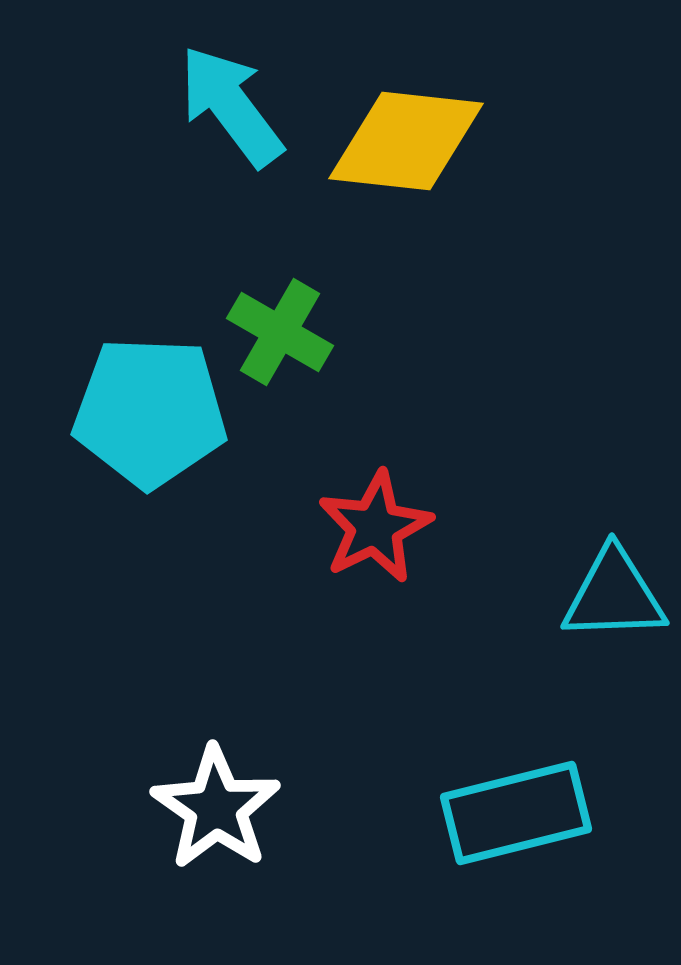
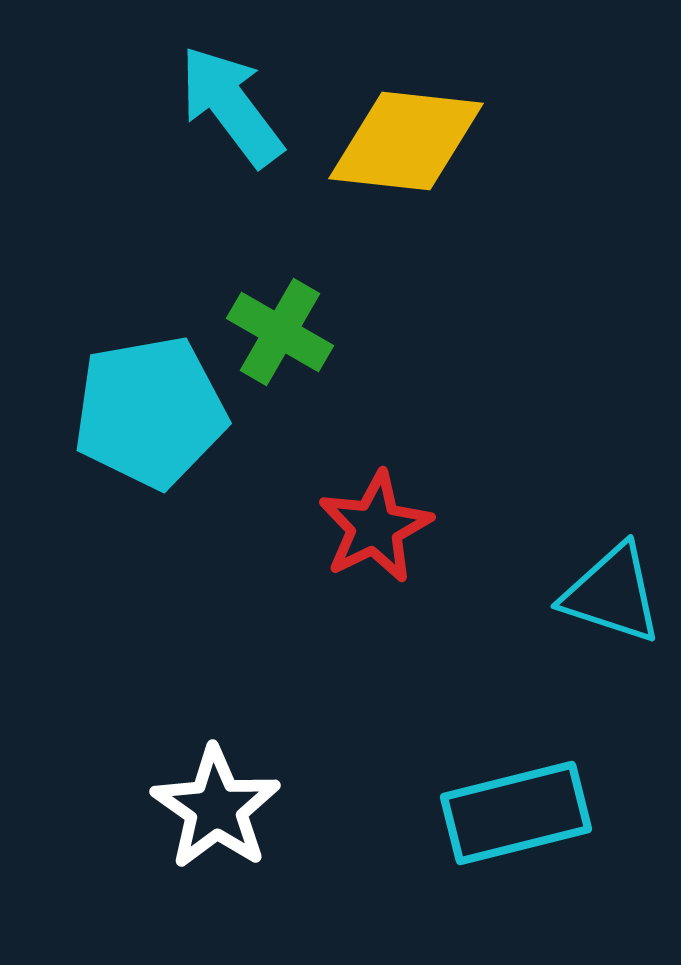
cyan pentagon: rotated 12 degrees counterclockwise
cyan triangle: moved 2 px left, 1 px up; rotated 20 degrees clockwise
